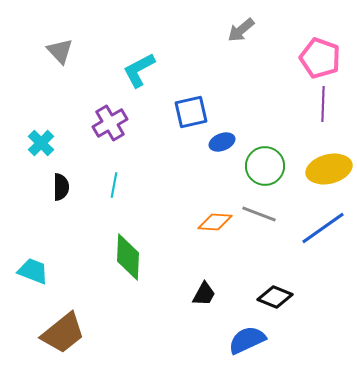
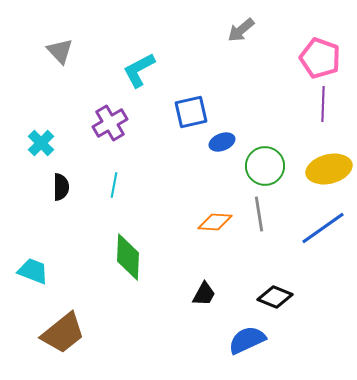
gray line: rotated 60 degrees clockwise
